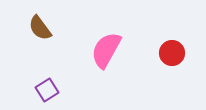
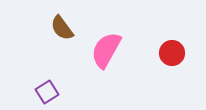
brown semicircle: moved 22 px right
purple square: moved 2 px down
